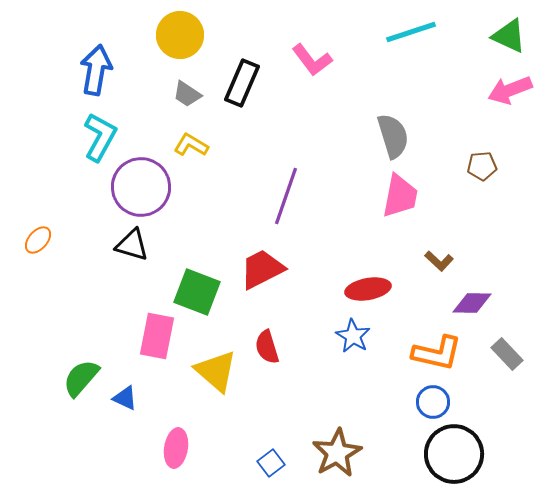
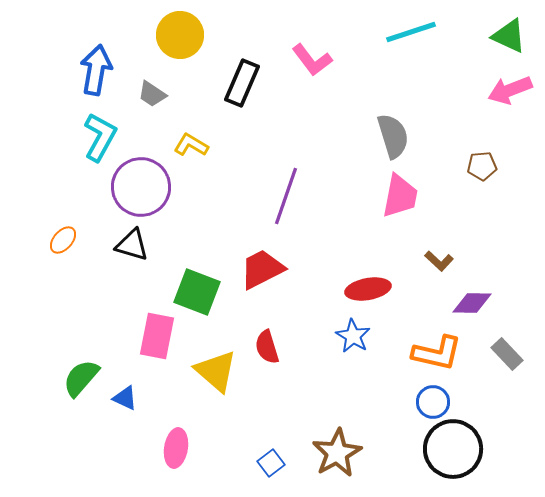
gray trapezoid: moved 35 px left
orange ellipse: moved 25 px right
black circle: moved 1 px left, 5 px up
